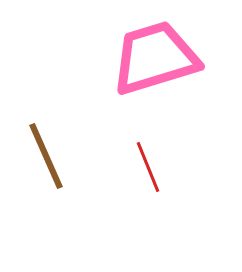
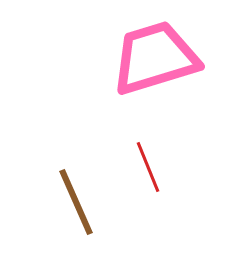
brown line: moved 30 px right, 46 px down
